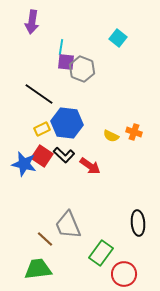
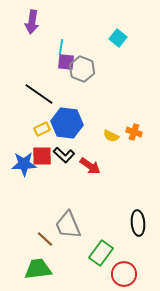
red square: rotated 35 degrees counterclockwise
blue star: rotated 15 degrees counterclockwise
